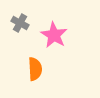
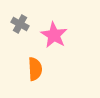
gray cross: moved 1 px down
